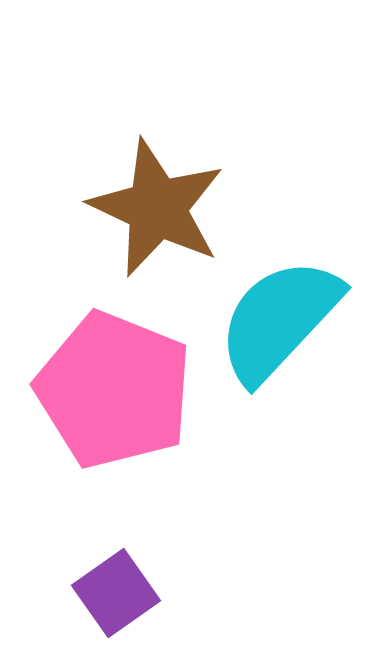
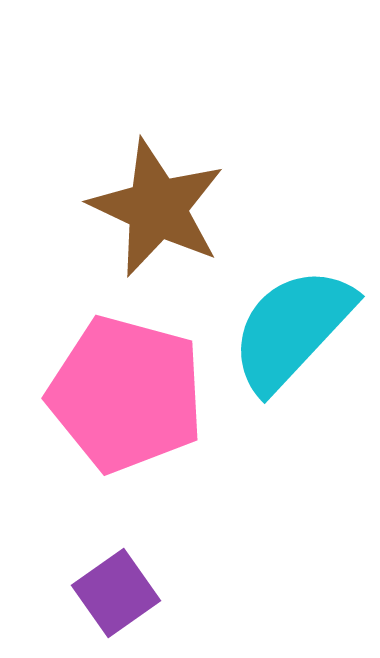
cyan semicircle: moved 13 px right, 9 px down
pink pentagon: moved 12 px right, 4 px down; rotated 7 degrees counterclockwise
